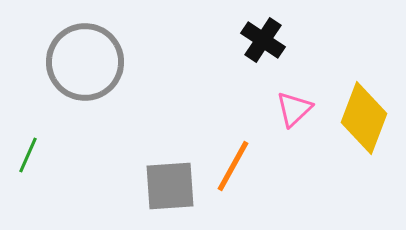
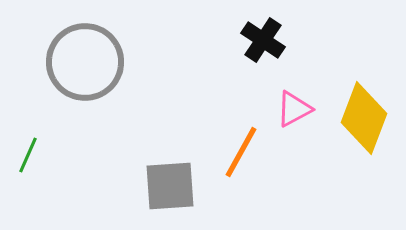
pink triangle: rotated 15 degrees clockwise
orange line: moved 8 px right, 14 px up
